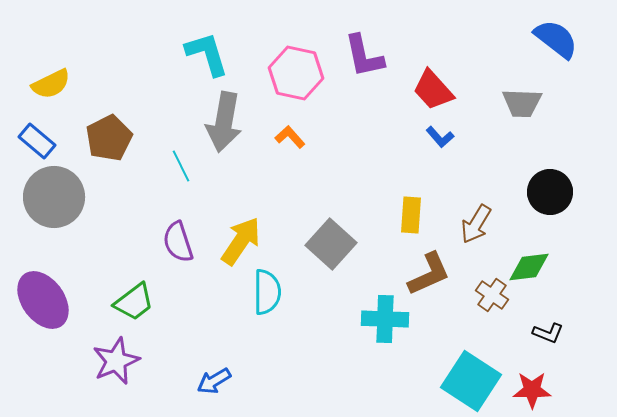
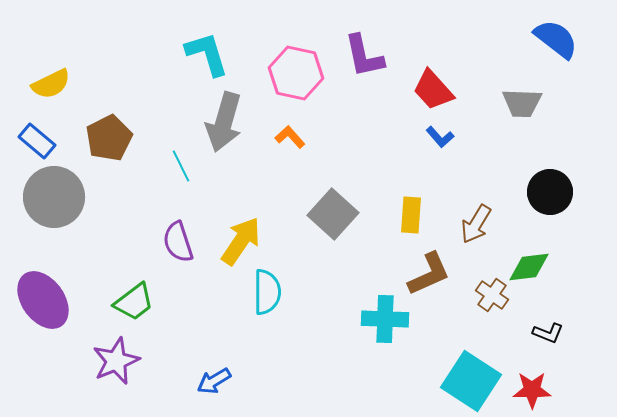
gray arrow: rotated 6 degrees clockwise
gray square: moved 2 px right, 30 px up
